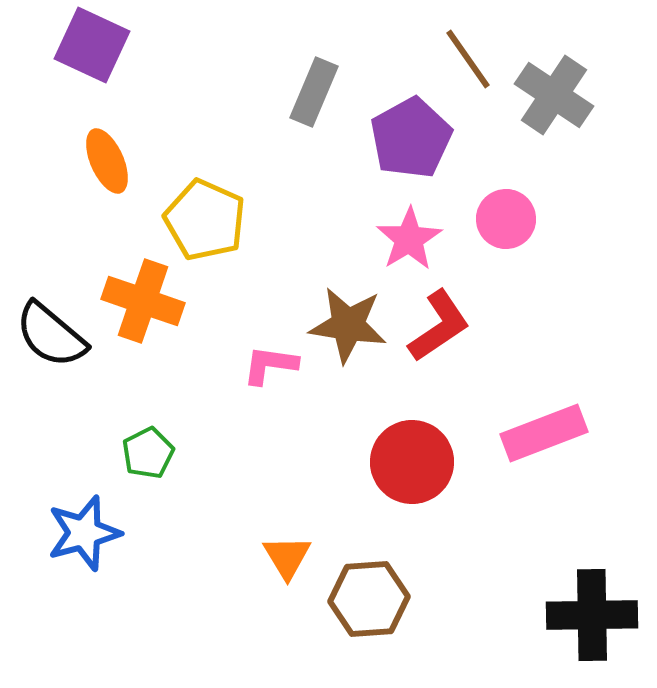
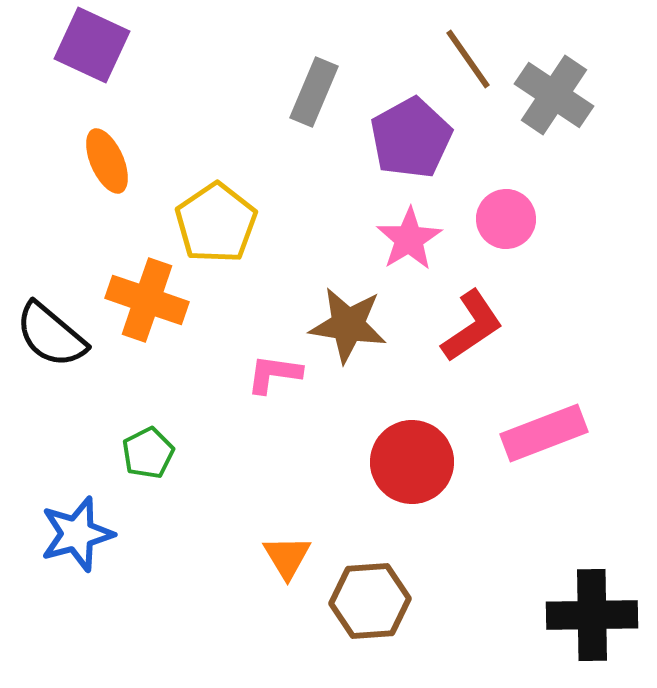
yellow pentagon: moved 11 px right, 3 px down; rotated 14 degrees clockwise
orange cross: moved 4 px right, 1 px up
red L-shape: moved 33 px right
pink L-shape: moved 4 px right, 9 px down
blue star: moved 7 px left, 1 px down
brown hexagon: moved 1 px right, 2 px down
